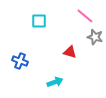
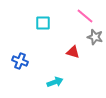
cyan square: moved 4 px right, 2 px down
red triangle: moved 3 px right
